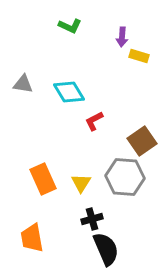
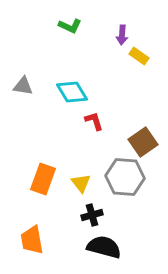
purple arrow: moved 2 px up
yellow rectangle: rotated 18 degrees clockwise
gray triangle: moved 2 px down
cyan diamond: moved 3 px right
red L-shape: rotated 100 degrees clockwise
brown square: moved 1 px right, 1 px down
orange rectangle: rotated 44 degrees clockwise
yellow triangle: rotated 10 degrees counterclockwise
black cross: moved 4 px up
orange trapezoid: moved 2 px down
black semicircle: moved 2 px left, 2 px up; rotated 52 degrees counterclockwise
